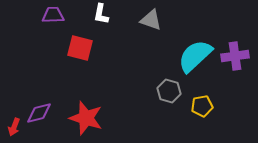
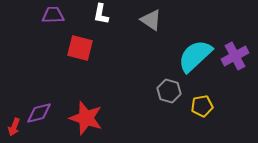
gray triangle: rotated 15 degrees clockwise
purple cross: rotated 20 degrees counterclockwise
